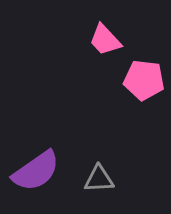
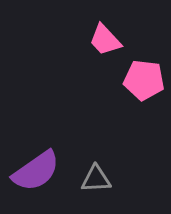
gray triangle: moved 3 px left
